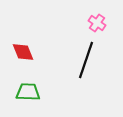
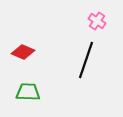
pink cross: moved 2 px up
red diamond: rotated 45 degrees counterclockwise
